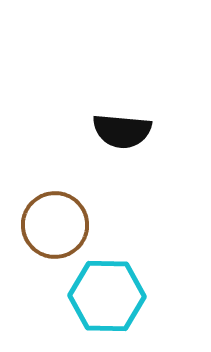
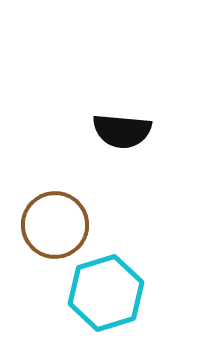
cyan hexagon: moved 1 px left, 3 px up; rotated 18 degrees counterclockwise
